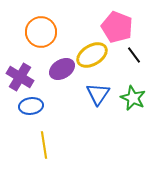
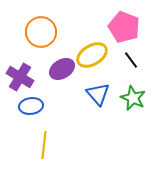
pink pentagon: moved 7 px right
black line: moved 3 px left, 5 px down
blue triangle: rotated 15 degrees counterclockwise
yellow line: rotated 16 degrees clockwise
